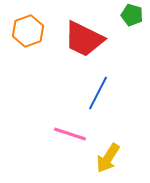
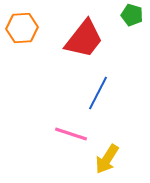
orange hexagon: moved 6 px left, 3 px up; rotated 16 degrees clockwise
red trapezoid: rotated 78 degrees counterclockwise
pink line: moved 1 px right
yellow arrow: moved 1 px left, 1 px down
